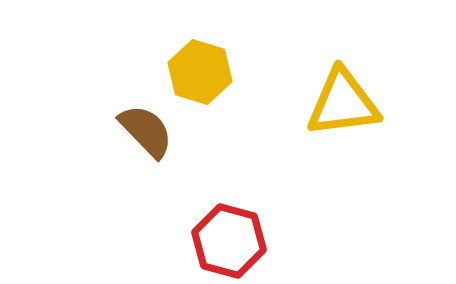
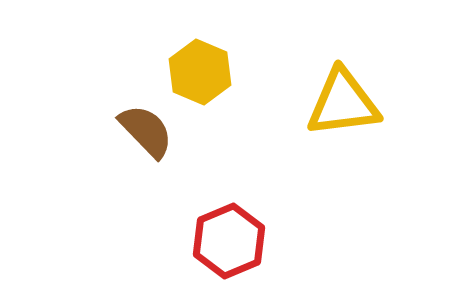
yellow hexagon: rotated 6 degrees clockwise
red hexagon: rotated 22 degrees clockwise
